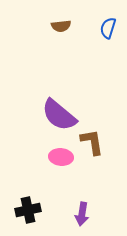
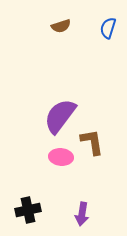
brown semicircle: rotated 12 degrees counterclockwise
purple semicircle: moved 1 px right, 1 px down; rotated 87 degrees clockwise
